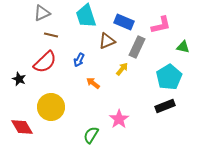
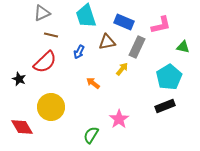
brown triangle: moved 1 px down; rotated 12 degrees clockwise
blue arrow: moved 8 px up
